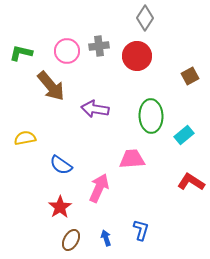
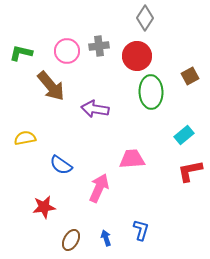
green ellipse: moved 24 px up
red L-shape: moved 1 px left, 11 px up; rotated 44 degrees counterclockwise
red star: moved 16 px left; rotated 25 degrees clockwise
